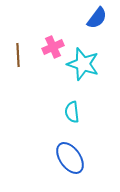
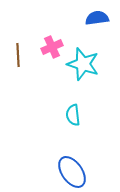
blue semicircle: rotated 135 degrees counterclockwise
pink cross: moved 1 px left
cyan semicircle: moved 1 px right, 3 px down
blue ellipse: moved 2 px right, 14 px down
